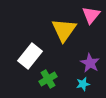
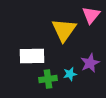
white rectangle: moved 2 px right; rotated 50 degrees clockwise
purple star: rotated 18 degrees clockwise
green cross: rotated 24 degrees clockwise
cyan star: moved 13 px left, 10 px up
